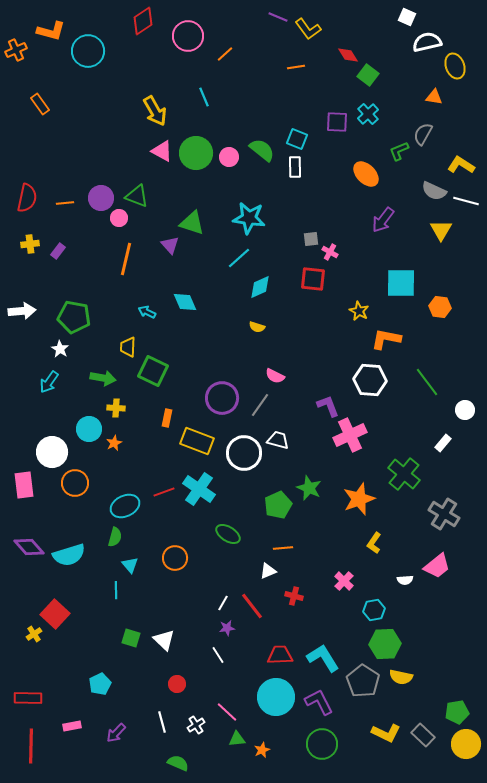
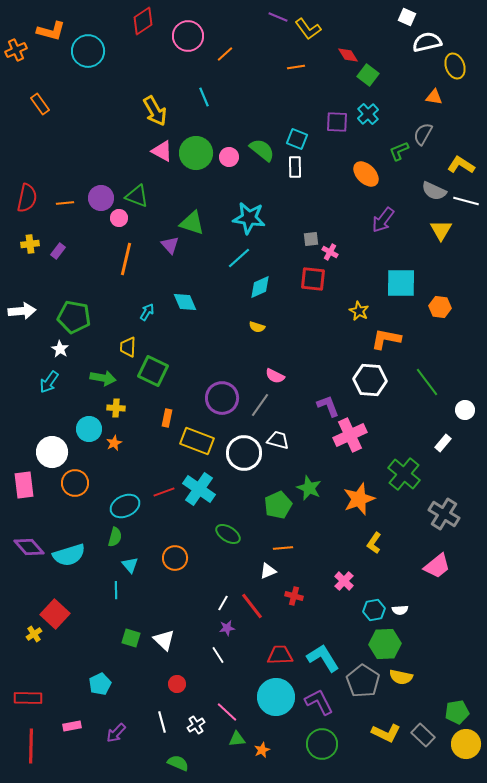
cyan arrow at (147, 312): rotated 96 degrees clockwise
white semicircle at (405, 580): moved 5 px left, 30 px down
